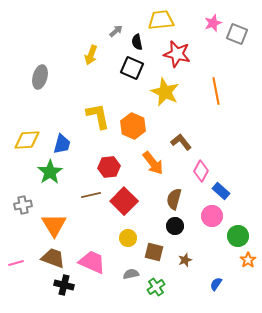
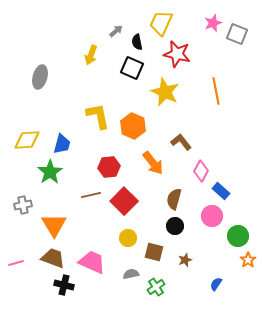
yellow trapezoid: moved 3 px down; rotated 60 degrees counterclockwise
